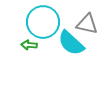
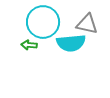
cyan semicircle: rotated 48 degrees counterclockwise
